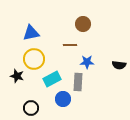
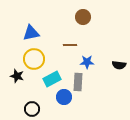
brown circle: moved 7 px up
blue circle: moved 1 px right, 2 px up
black circle: moved 1 px right, 1 px down
